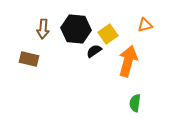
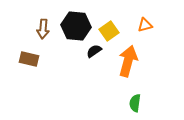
black hexagon: moved 3 px up
yellow square: moved 1 px right, 3 px up
